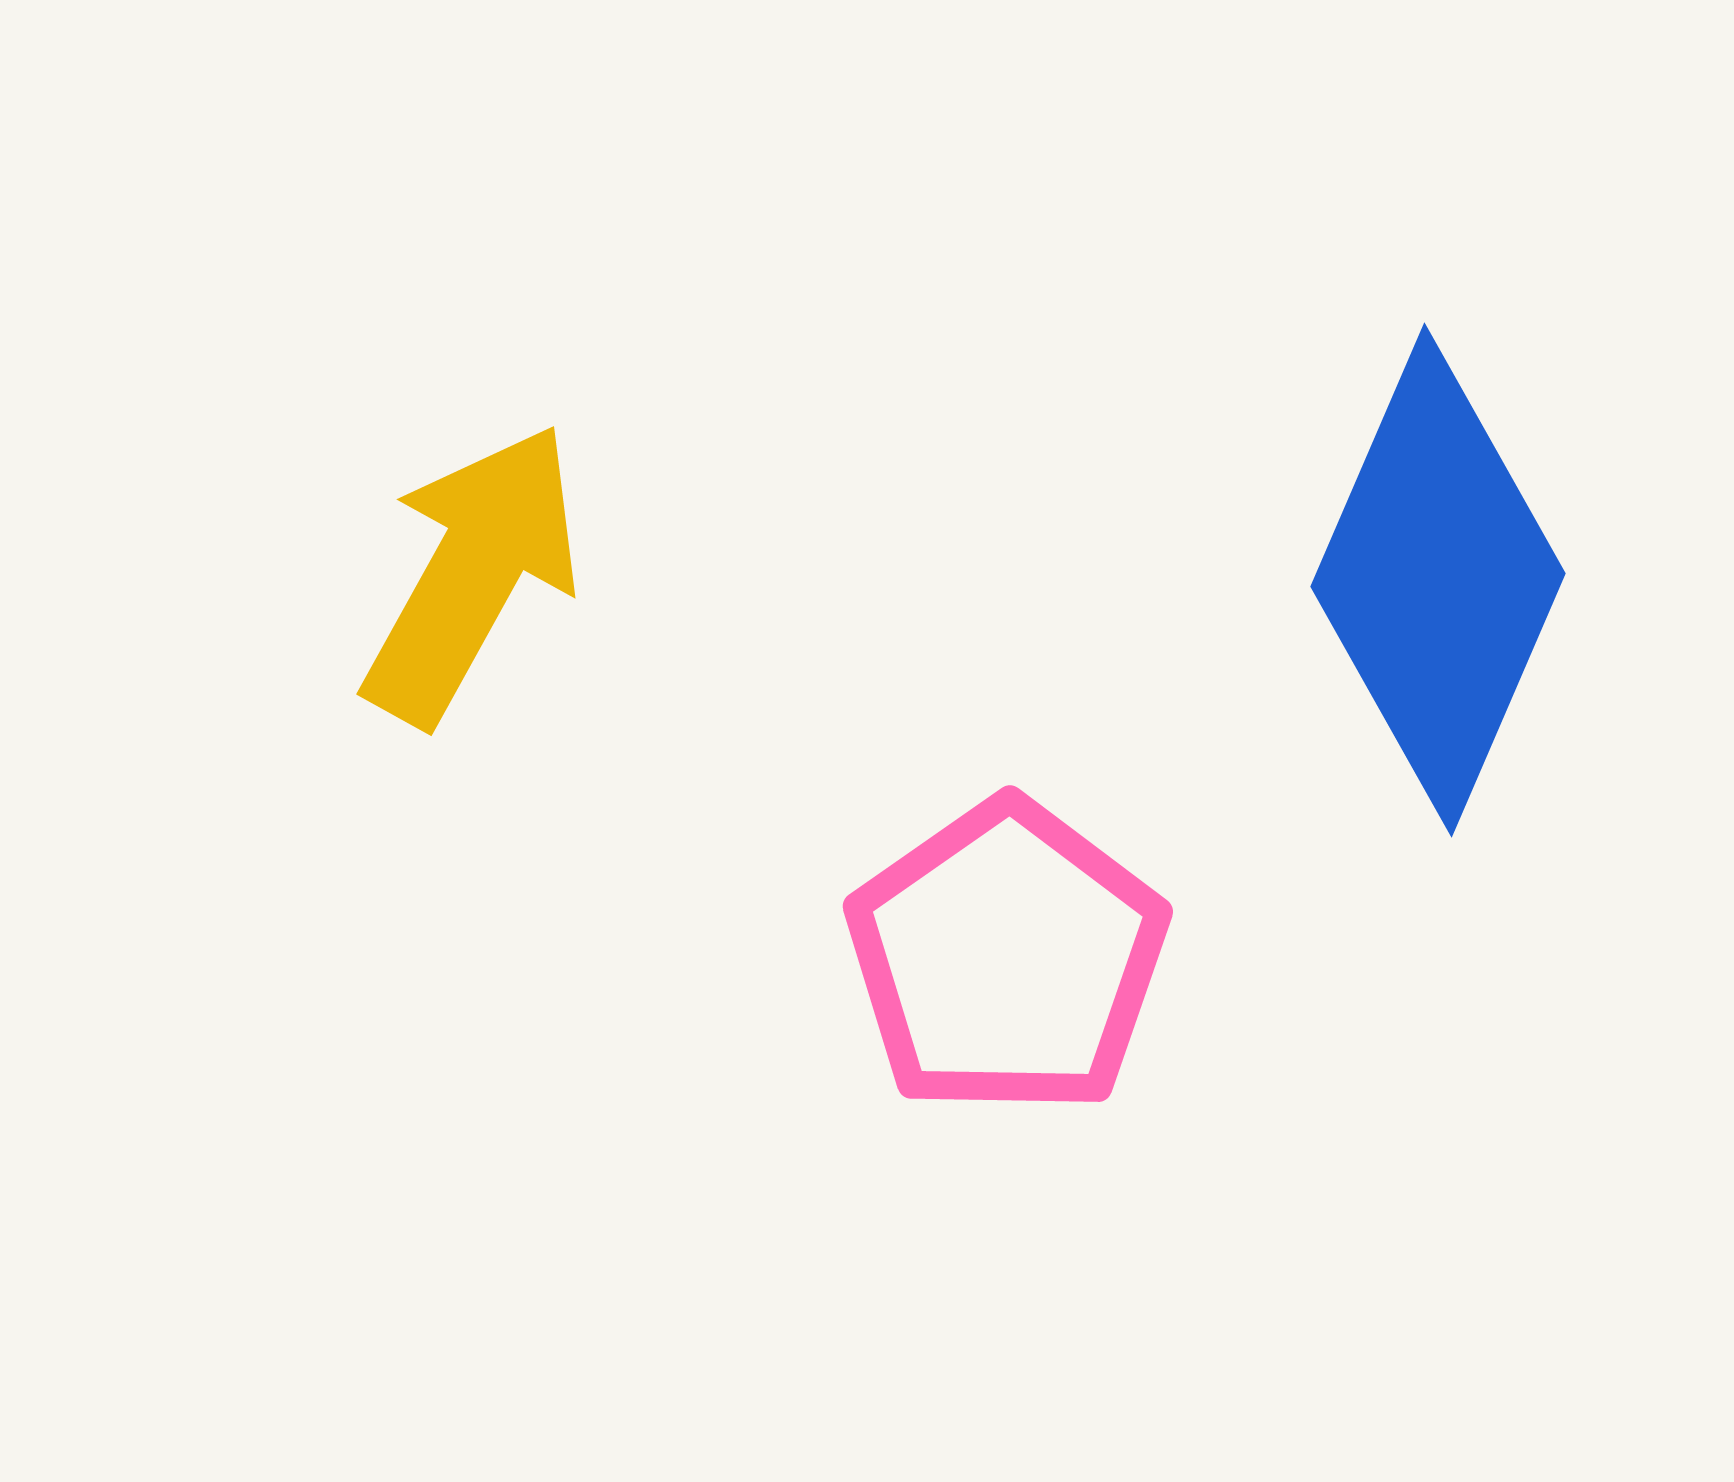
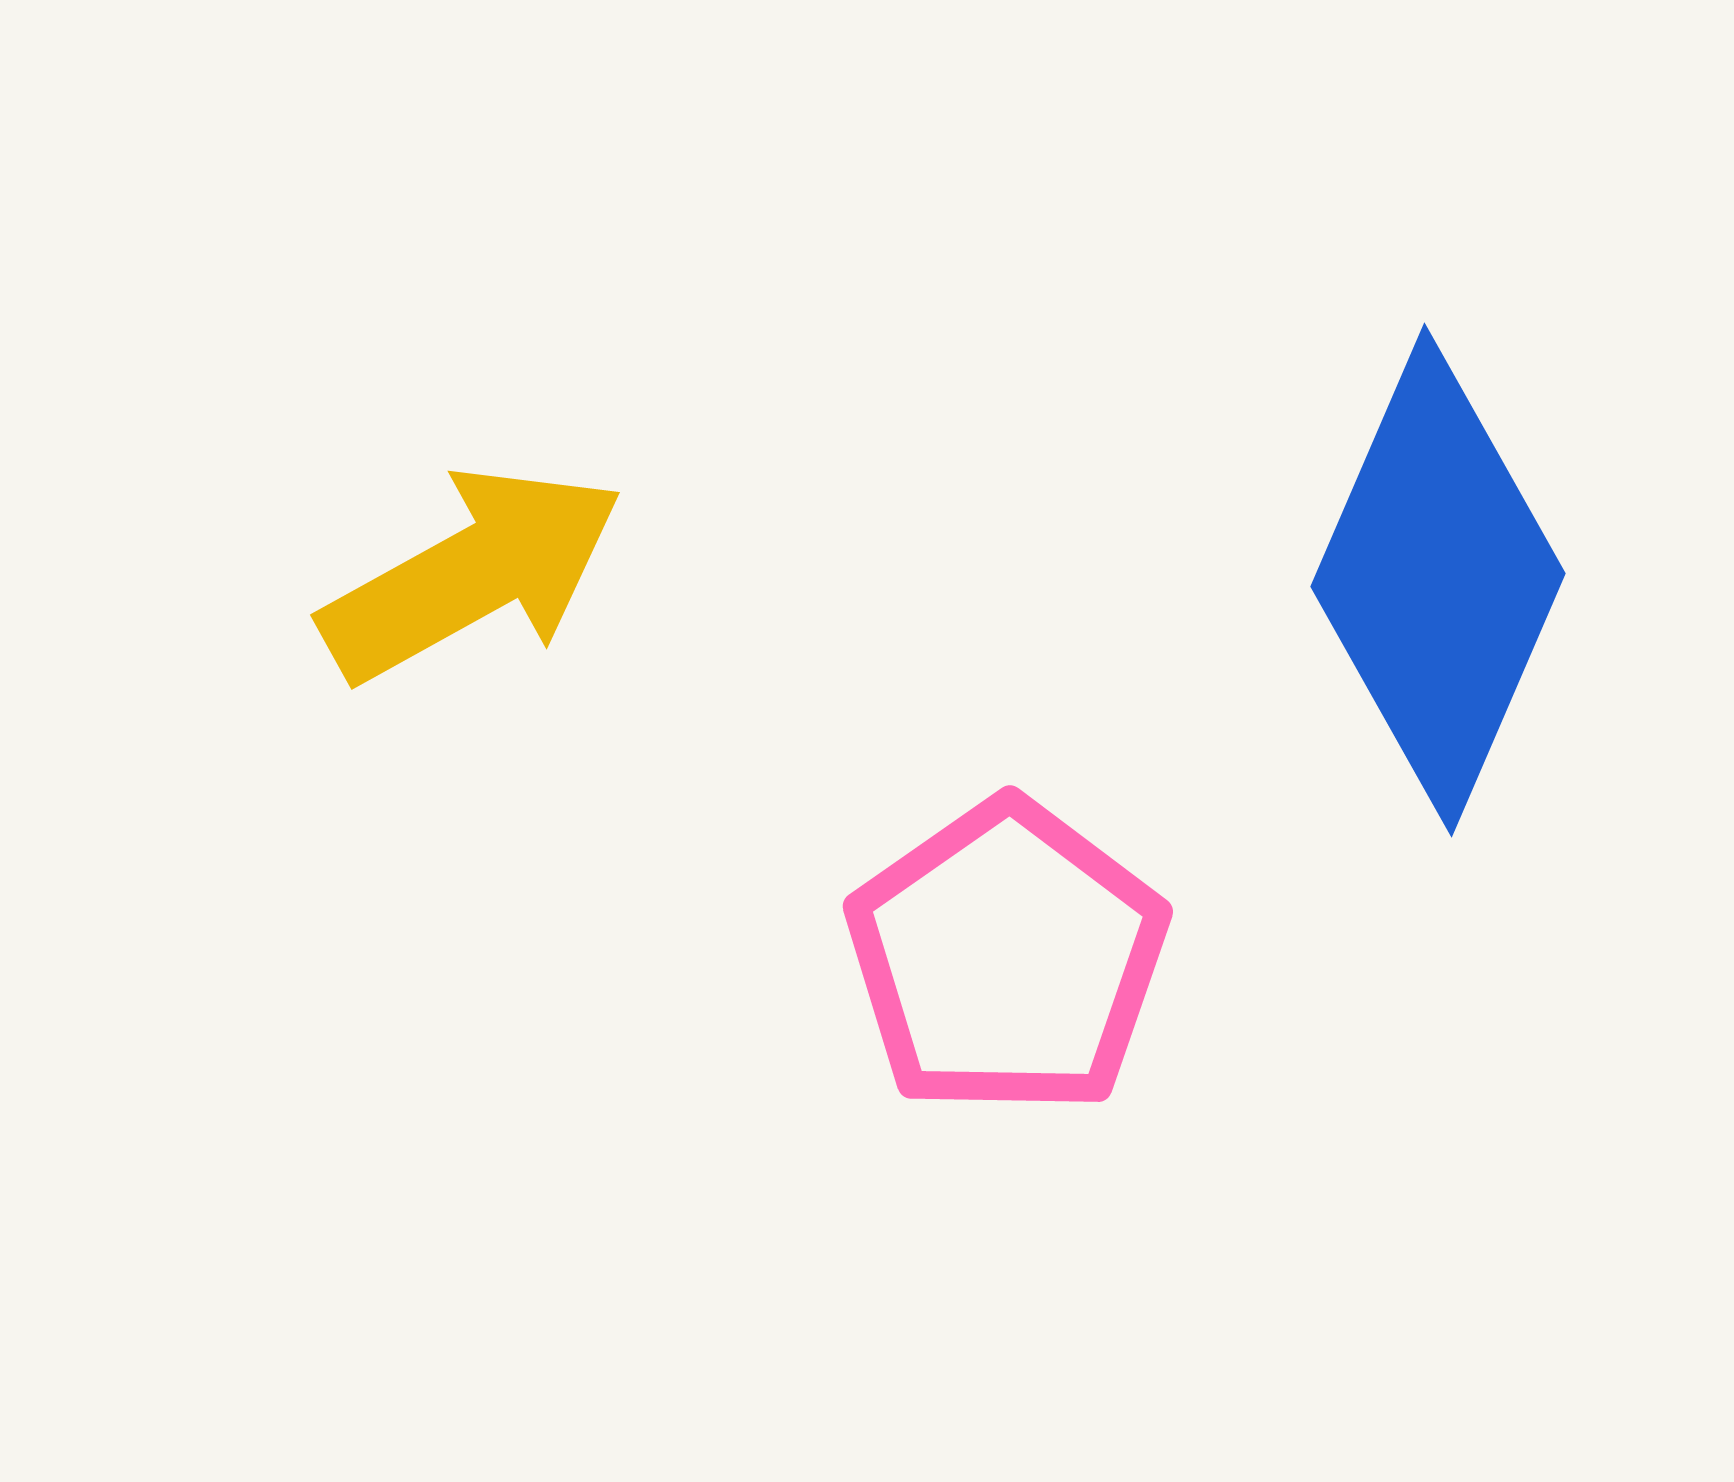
yellow arrow: rotated 32 degrees clockwise
